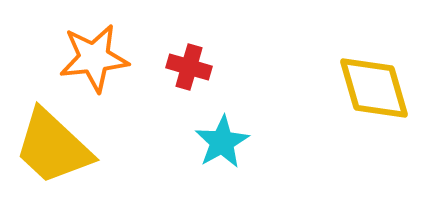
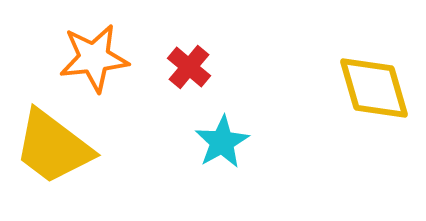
red cross: rotated 24 degrees clockwise
yellow trapezoid: rotated 6 degrees counterclockwise
